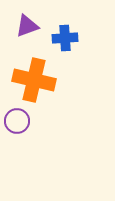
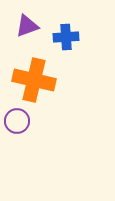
blue cross: moved 1 px right, 1 px up
